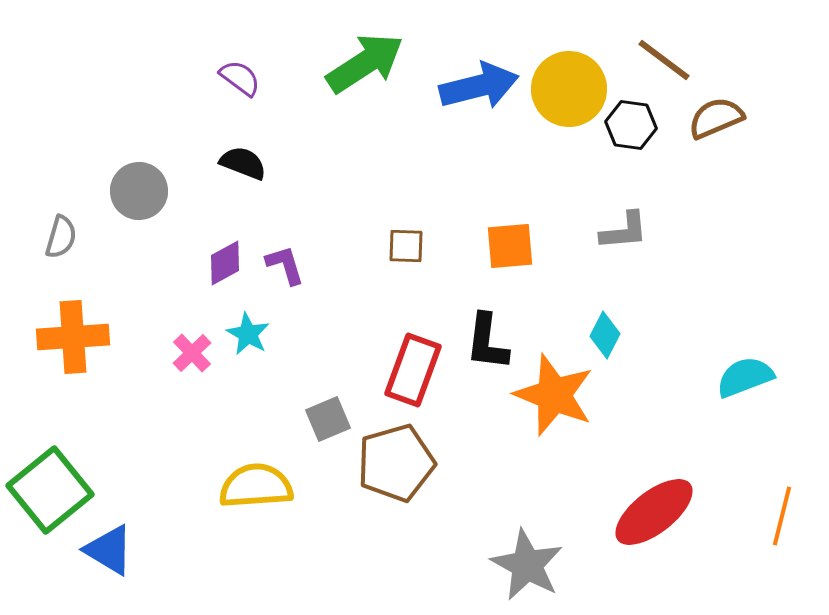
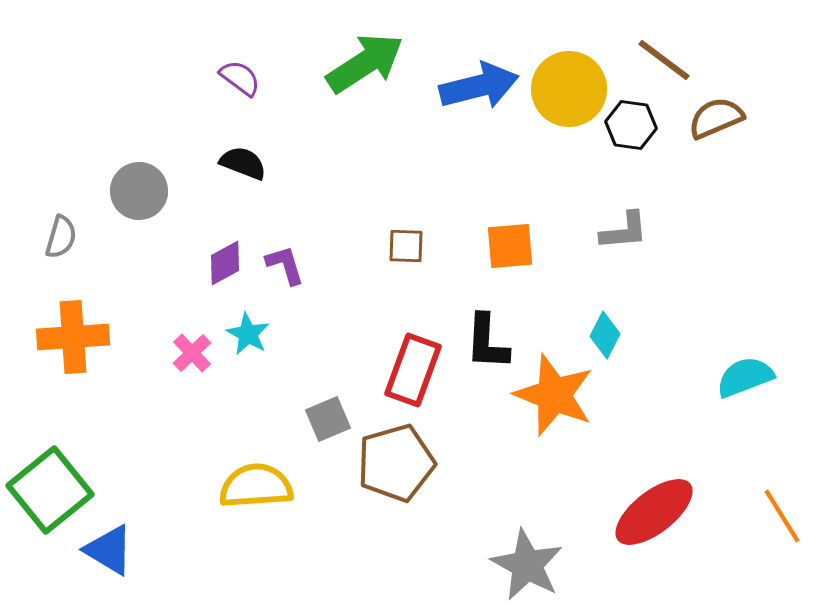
black L-shape: rotated 4 degrees counterclockwise
orange line: rotated 46 degrees counterclockwise
